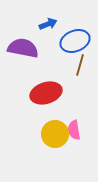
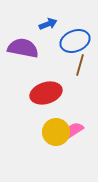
pink semicircle: rotated 66 degrees clockwise
yellow circle: moved 1 px right, 2 px up
